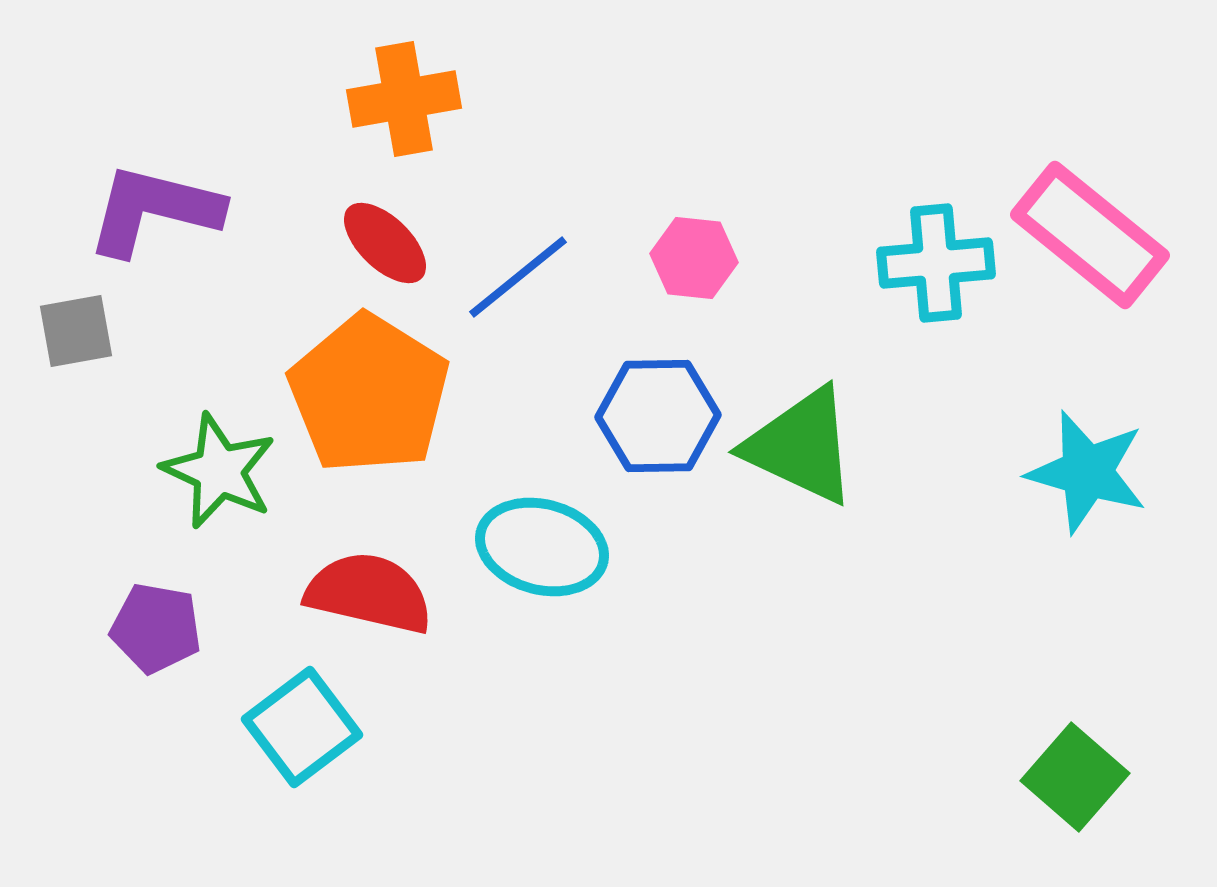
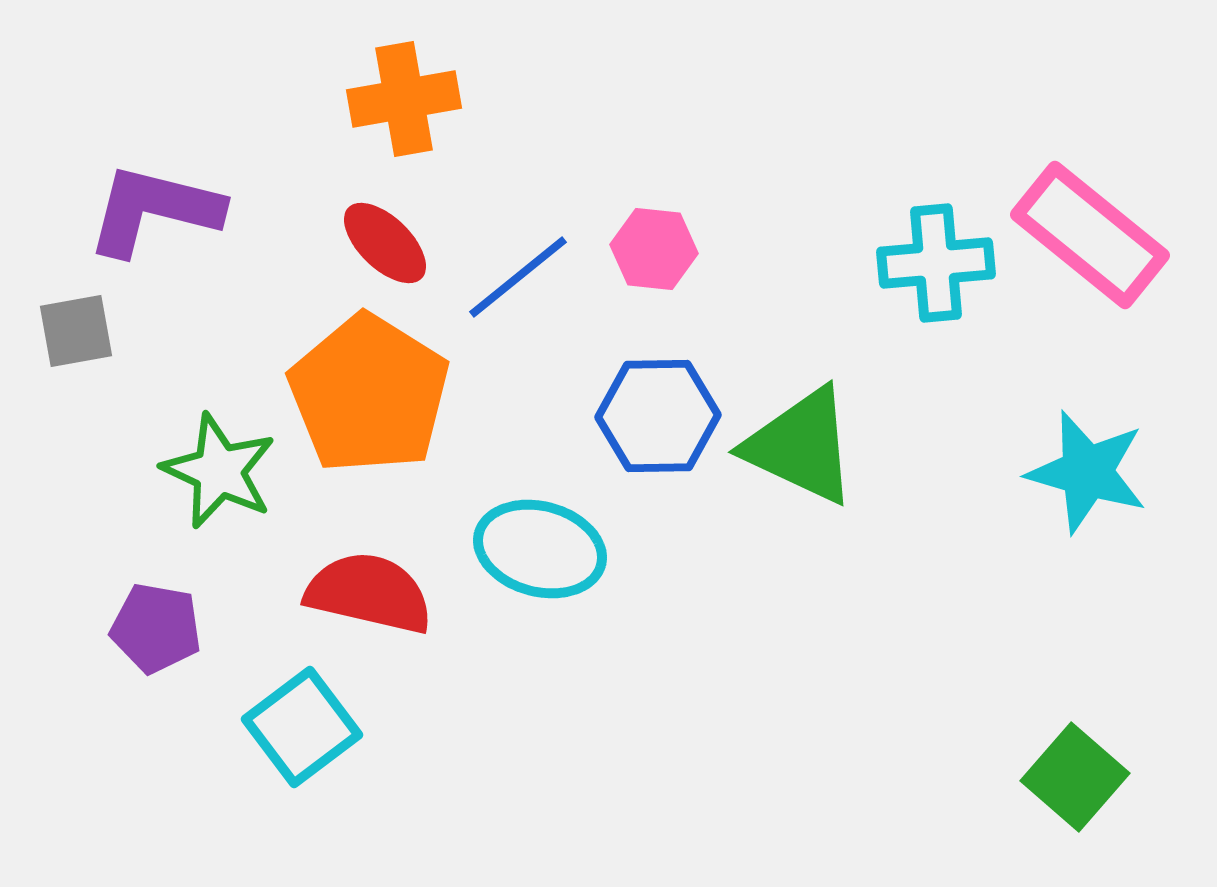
pink hexagon: moved 40 px left, 9 px up
cyan ellipse: moved 2 px left, 2 px down
